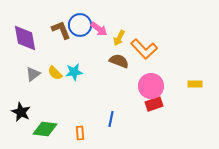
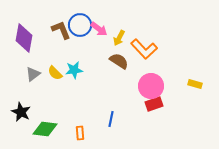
purple diamond: moved 1 px left; rotated 20 degrees clockwise
brown semicircle: rotated 12 degrees clockwise
cyan star: moved 2 px up
yellow rectangle: rotated 16 degrees clockwise
